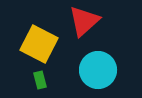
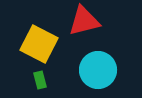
red triangle: rotated 28 degrees clockwise
